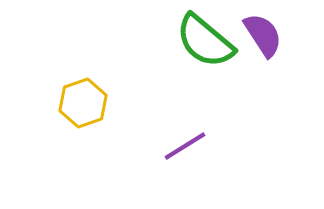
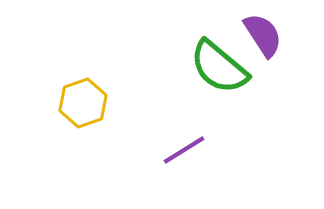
green semicircle: moved 14 px right, 26 px down
purple line: moved 1 px left, 4 px down
